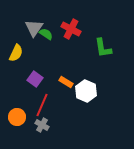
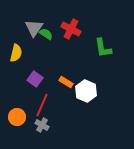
yellow semicircle: rotated 12 degrees counterclockwise
